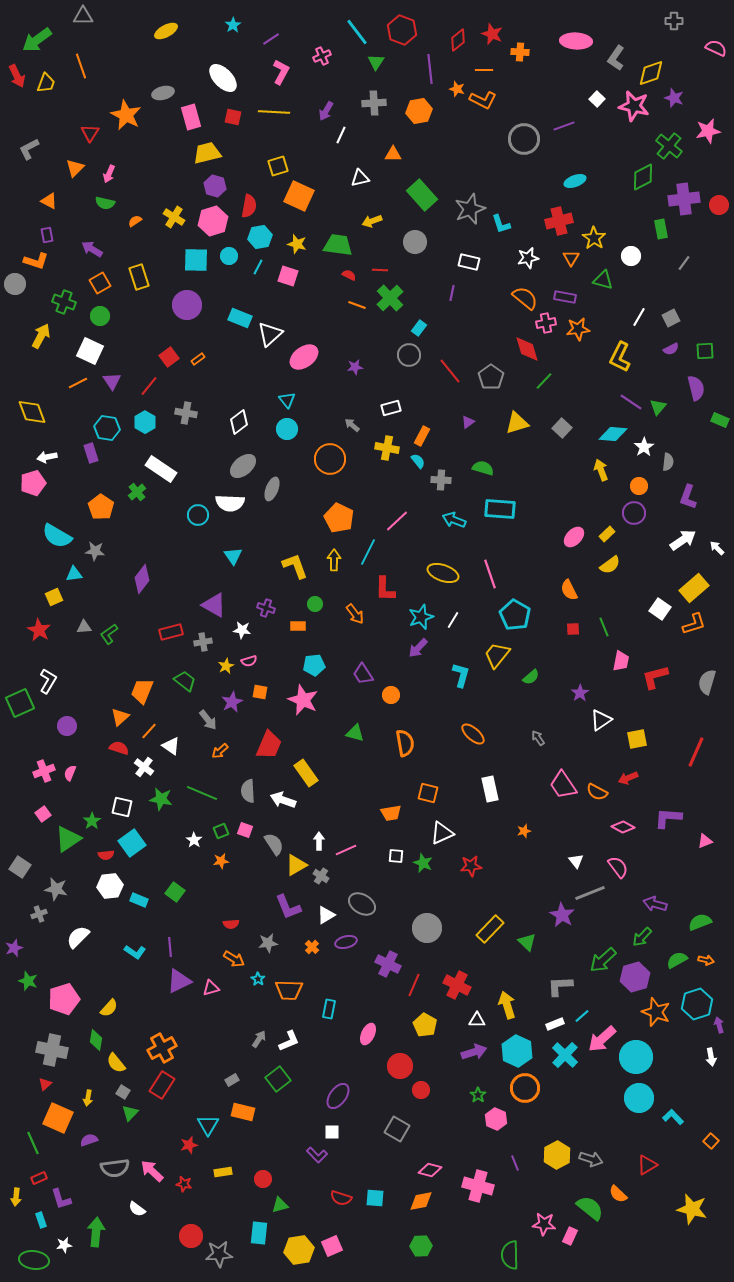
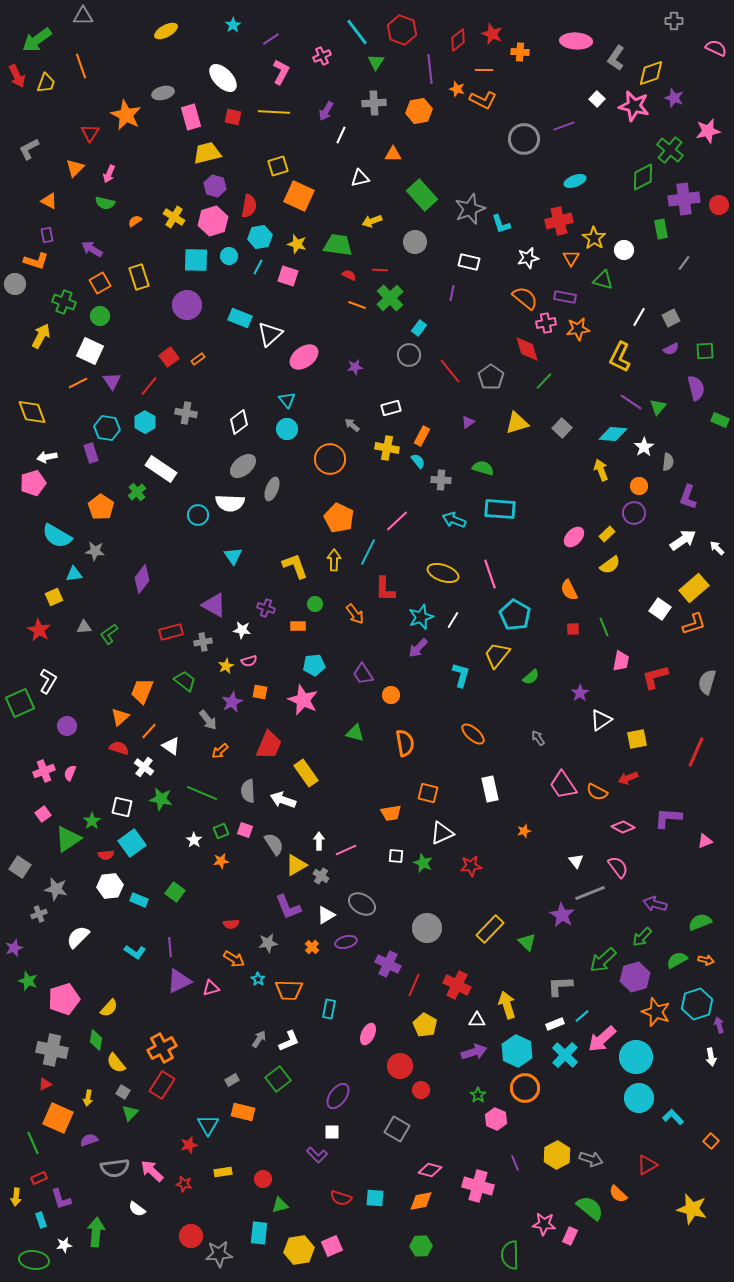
green cross at (669, 146): moved 1 px right, 4 px down
white circle at (631, 256): moved 7 px left, 6 px up
red triangle at (45, 1084): rotated 16 degrees clockwise
